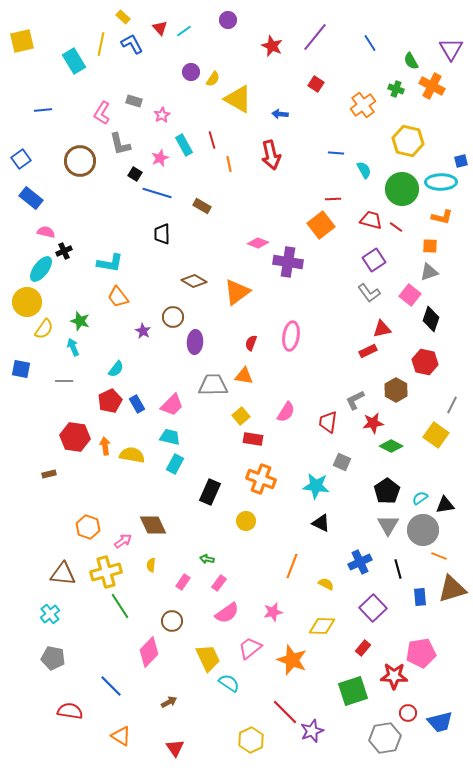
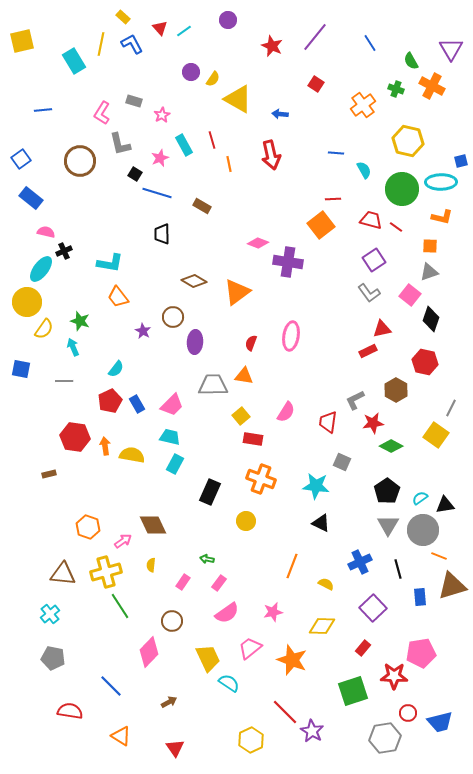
gray line at (452, 405): moved 1 px left, 3 px down
brown triangle at (452, 589): moved 3 px up
purple star at (312, 731): rotated 20 degrees counterclockwise
